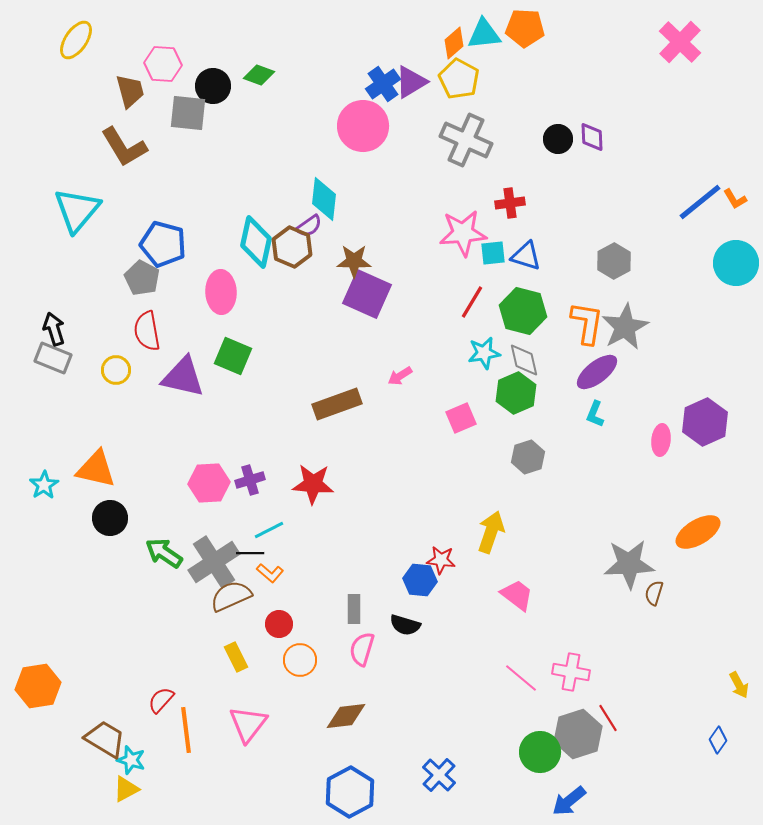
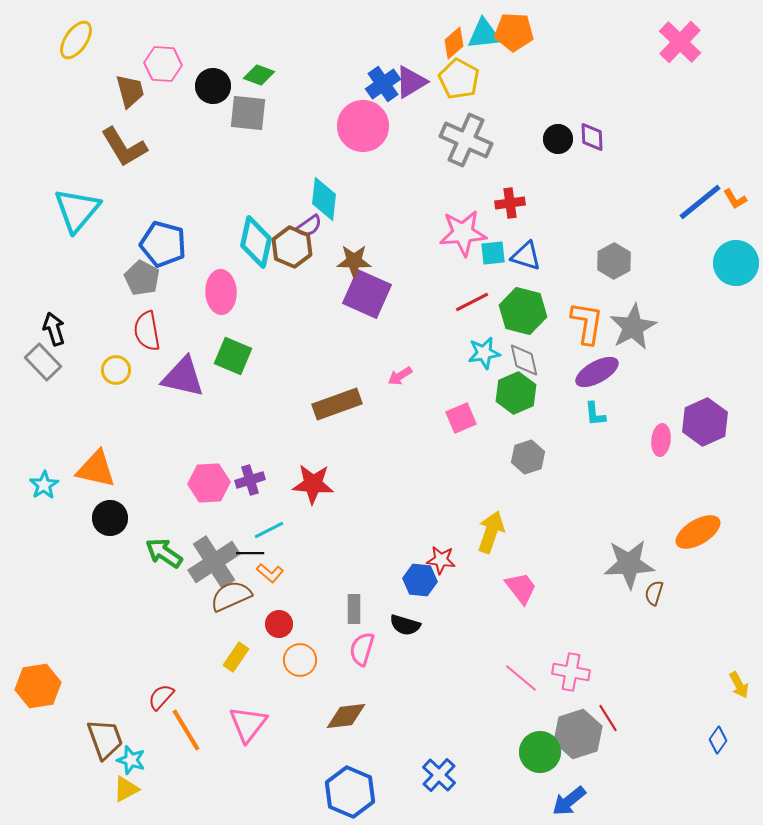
orange pentagon at (525, 28): moved 11 px left, 4 px down
gray square at (188, 113): moved 60 px right
red line at (472, 302): rotated 32 degrees clockwise
gray star at (625, 327): moved 8 px right
gray rectangle at (53, 358): moved 10 px left, 4 px down; rotated 24 degrees clockwise
purple ellipse at (597, 372): rotated 9 degrees clockwise
cyan L-shape at (595, 414): rotated 28 degrees counterclockwise
pink trapezoid at (517, 595): moved 4 px right, 7 px up; rotated 15 degrees clockwise
yellow rectangle at (236, 657): rotated 60 degrees clockwise
red semicircle at (161, 700): moved 3 px up
orange line at (186, 730): rotated 24 degrees counterclockwise
brown trapezoid at (105, 739): rotated 39 degrees clockwise
blue hexagon at (350, 792): rotated 9 degrees counterclockwise
